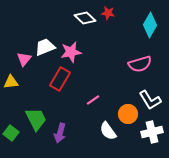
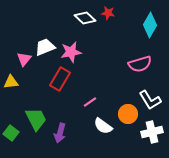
pink line: moved 3 px left, 2 px down
white semicircle: moved 5 px left, 5 px up; rotated 18 degrees counterclockwise
